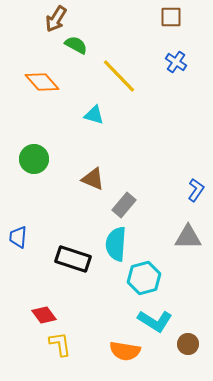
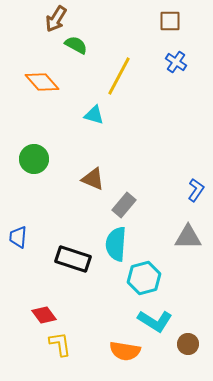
brown square: moved 1 px left, 4 px down
yellow line: rotated 72 degrees clockwise
